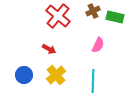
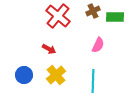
green rectangle: rotated 12 degrees counterclockwise
